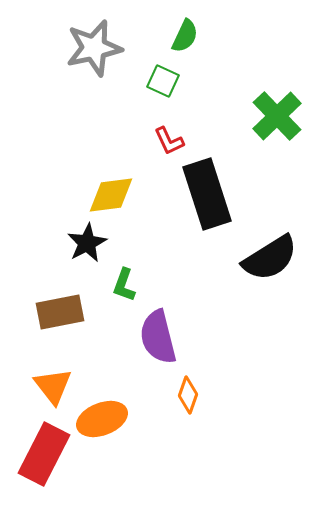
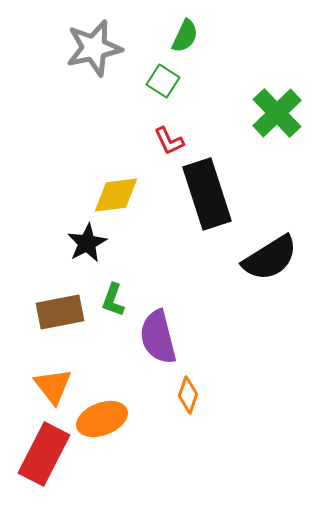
green square: rotated 8 degrees clockwise
green cross: moved 3 px up
yellow diamond: moved 5 px right
green L-shape: moved 11 px left, 15 px down
